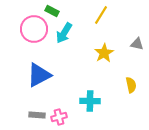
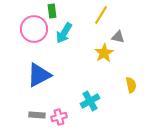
green rectangle: rotated 56 degrees clockwise
gray triangle: moved 19 px left, 7 px up
cyan cross: rotated 30 degrees counterclockwise
